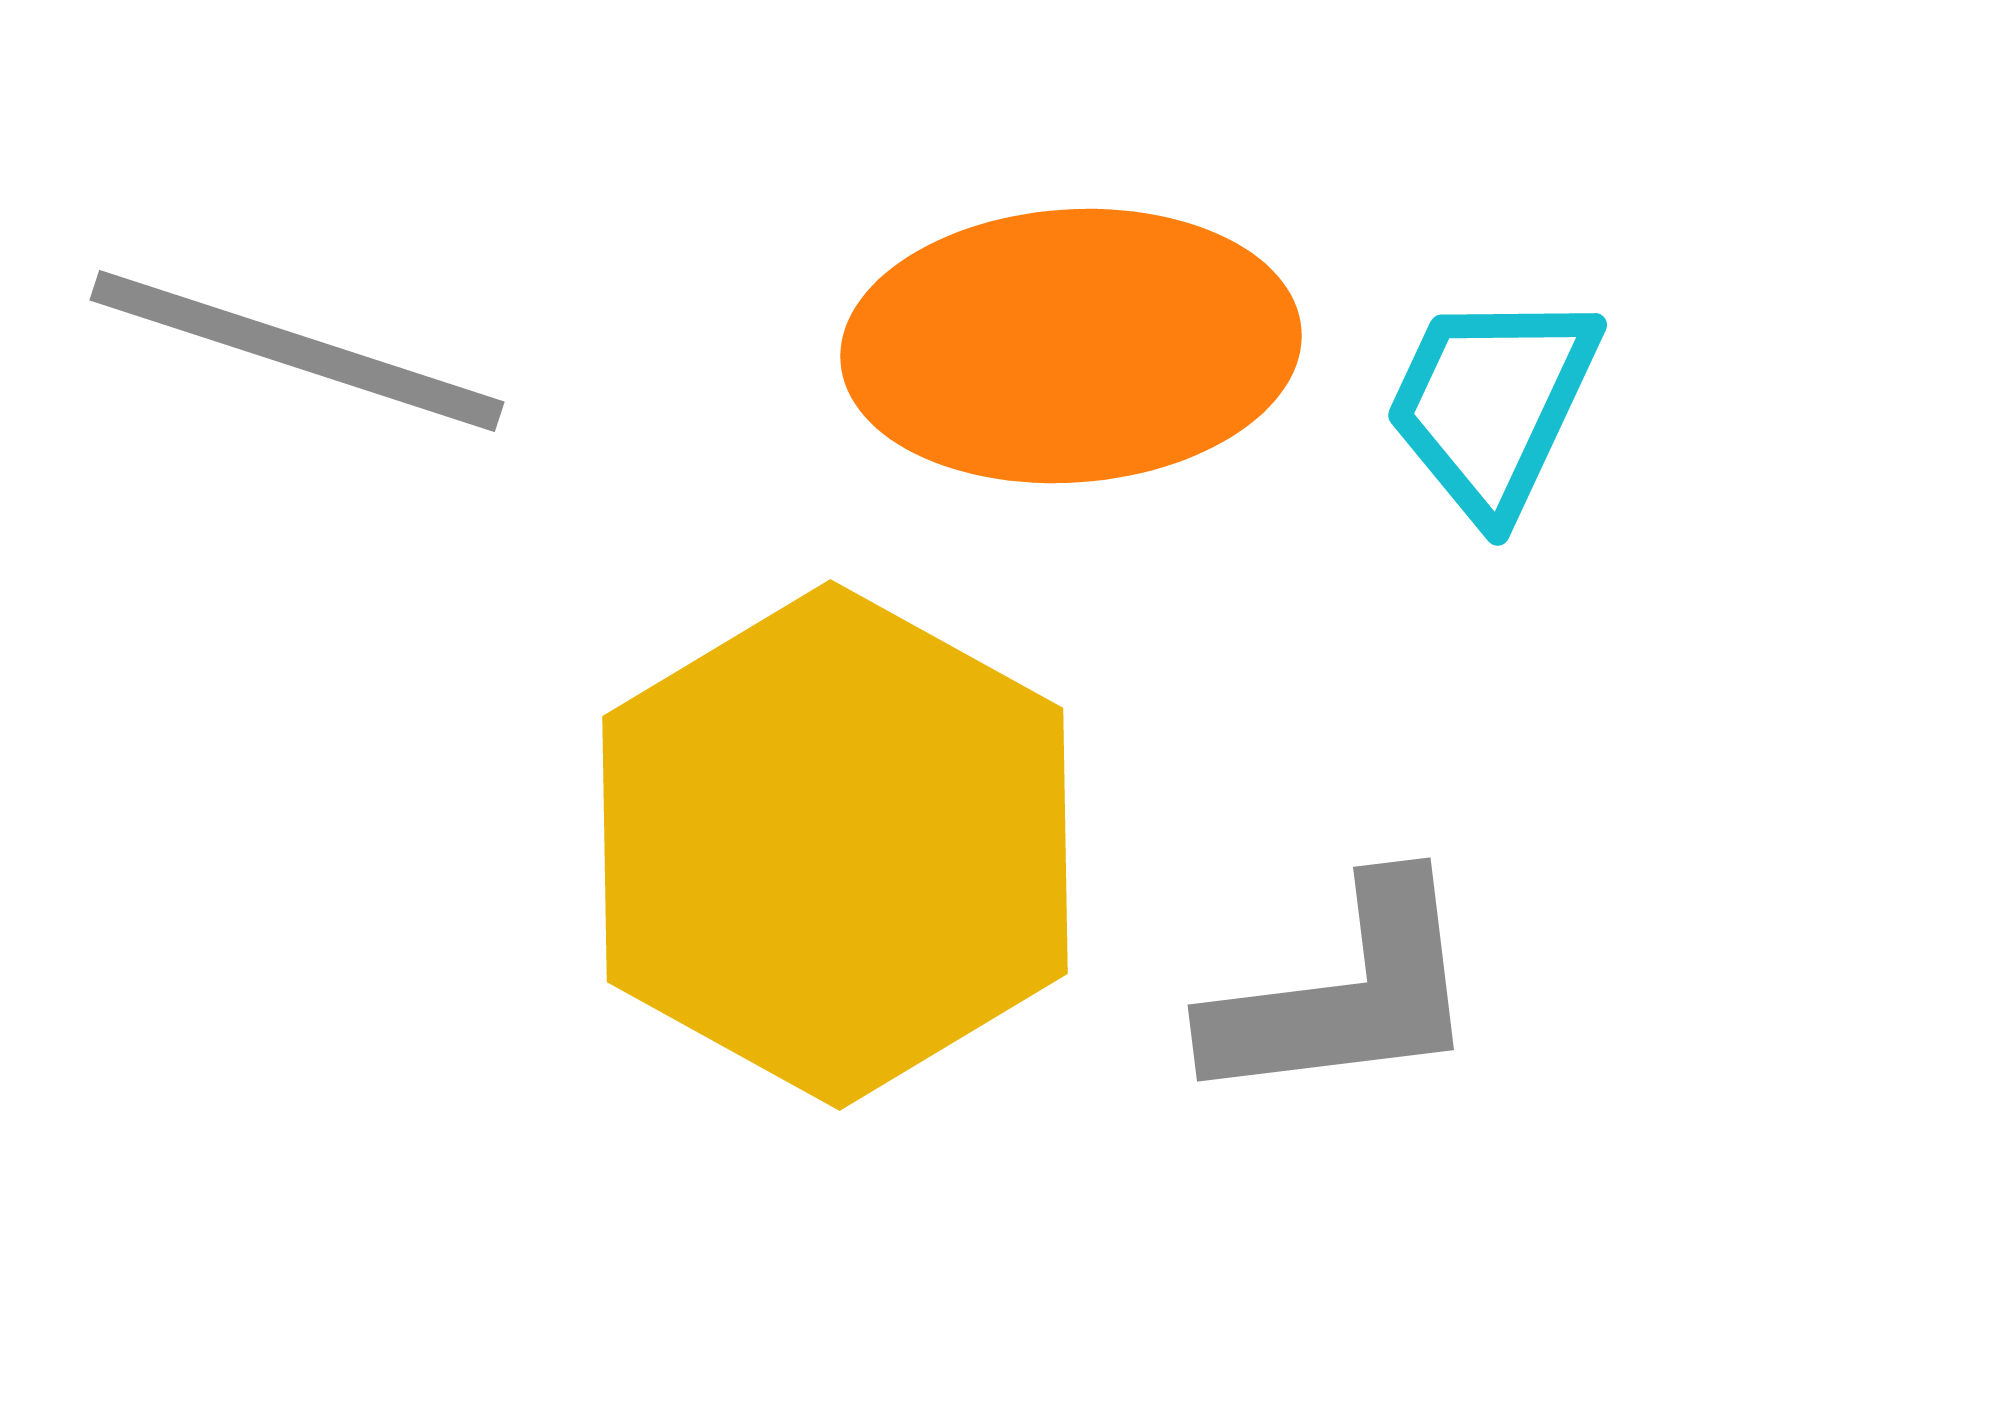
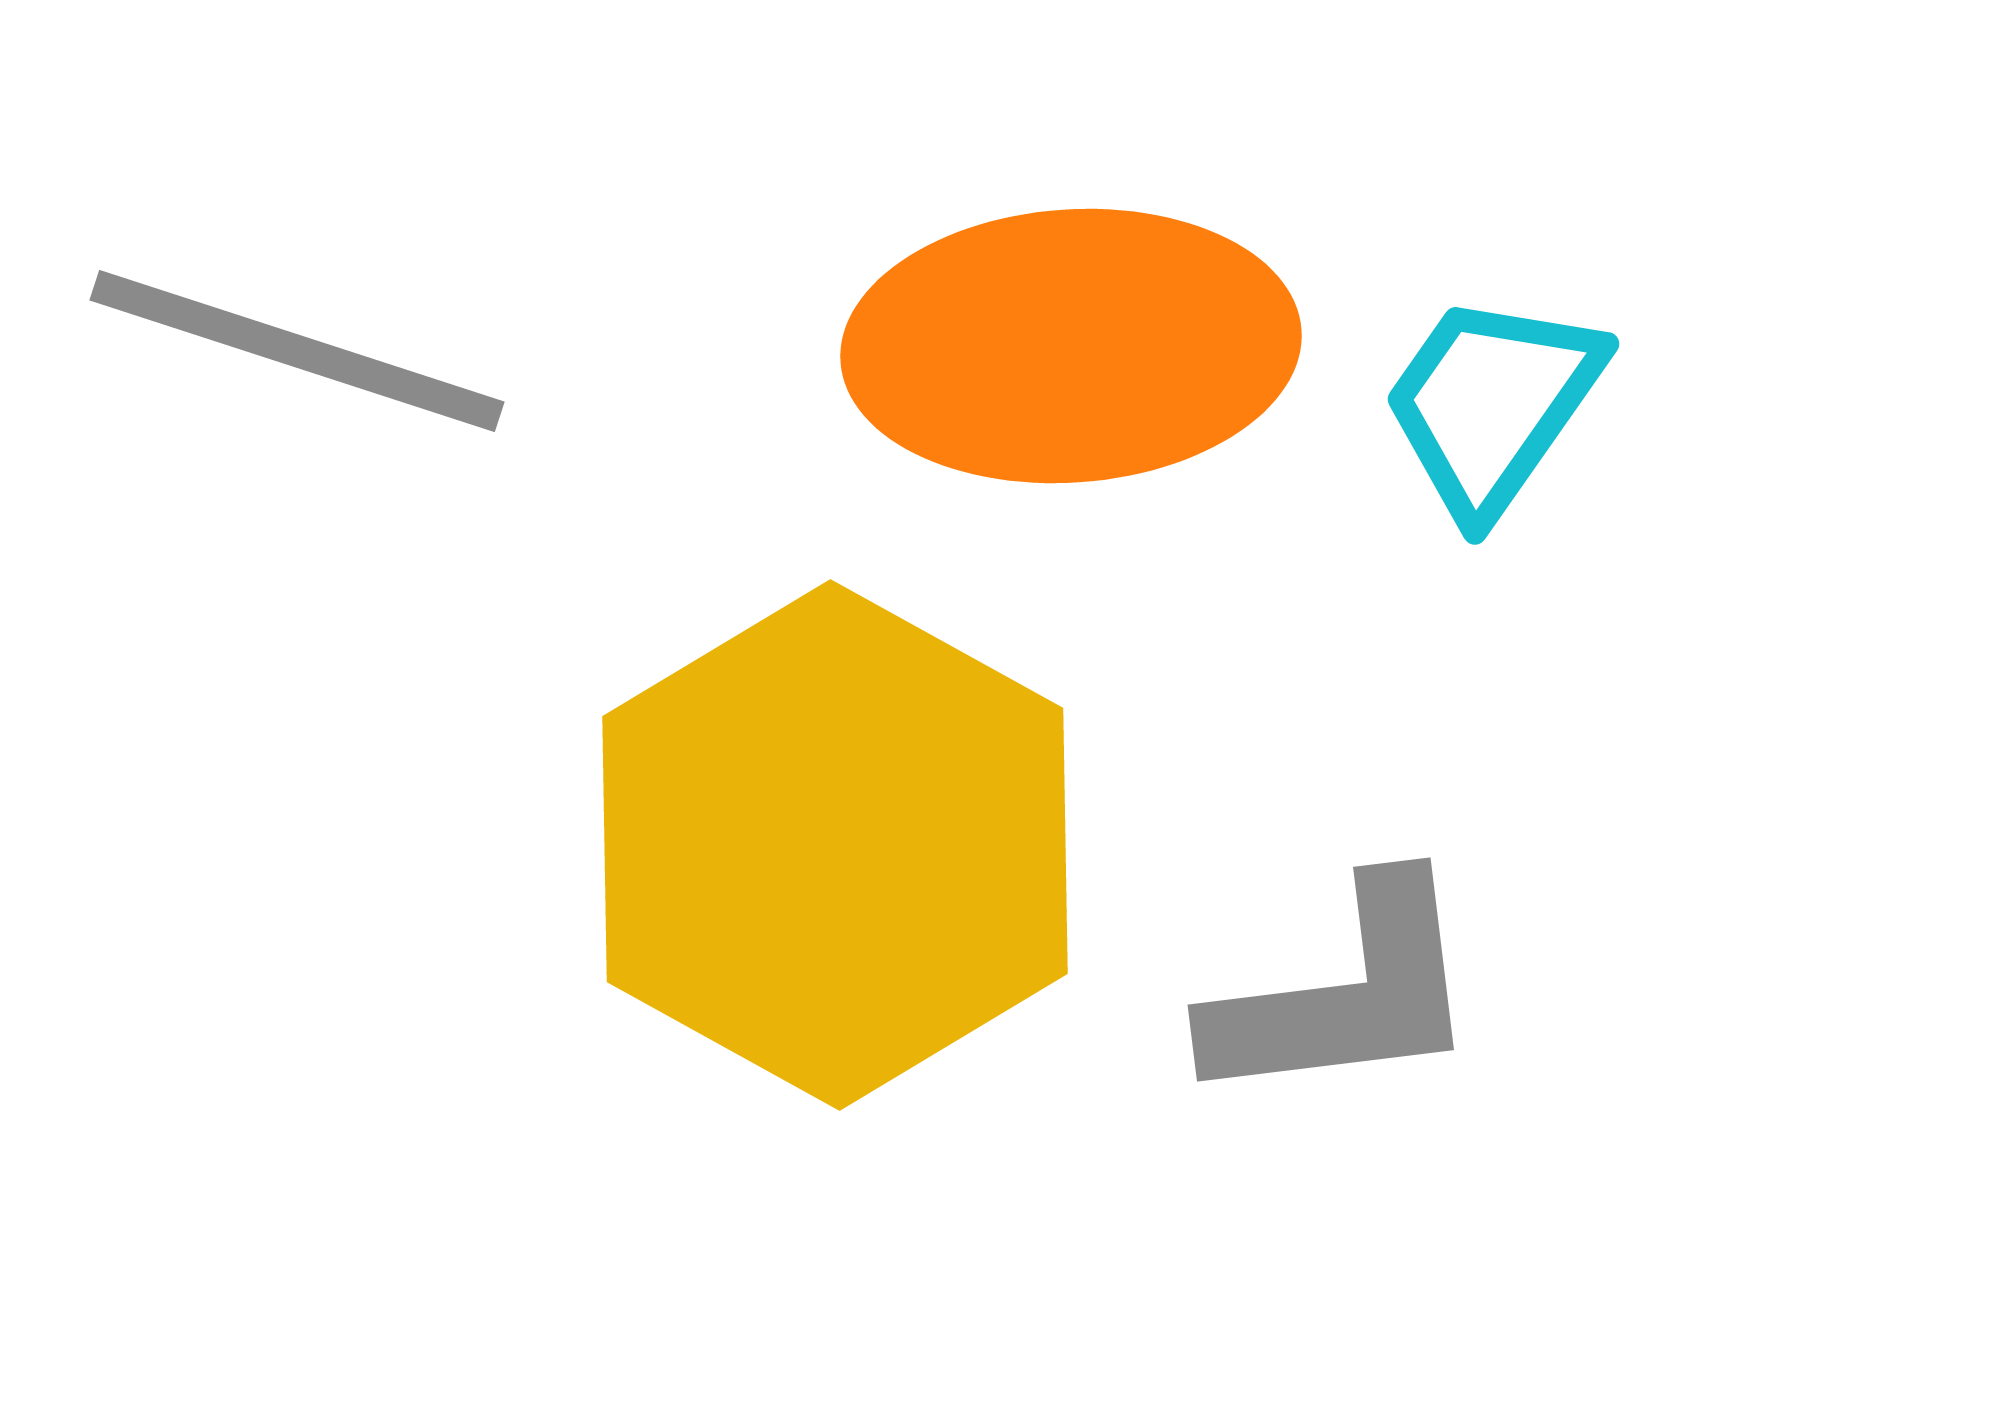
cyan trapezoid: rotated 10 degrees clockwise
